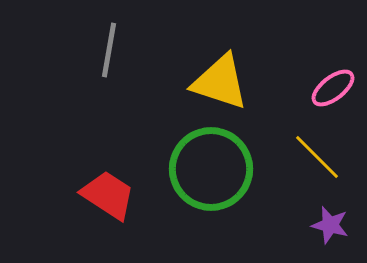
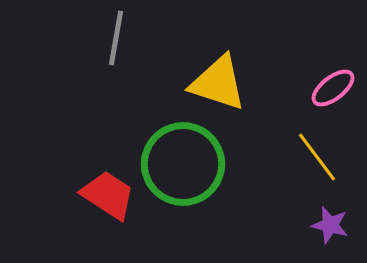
gray line: moved 7 px right, 12 px up
yellow triangle: moved 2 px left, 1 px down
yellow line: rotated 8 degrees clockwise
green circle: moved 28 px left, 5 px up
